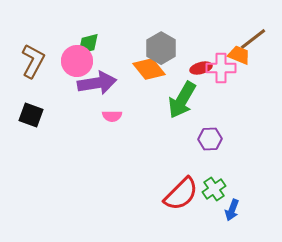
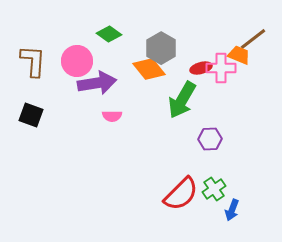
green diamond: moved 21 px right, 10 px up; rotated 50 degrees clockwise
brown L-shape: rotated 24 degrees counterclockwise
